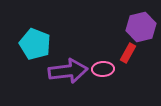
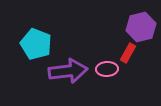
cyan pentagon: moved 1 px right
pink ellipse: moved 4 px right
